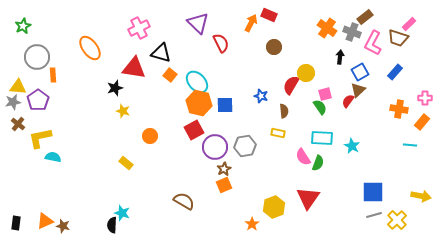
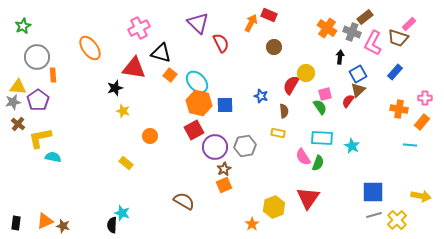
blue square at (360, 72): moved 2 px left, 2 px down
